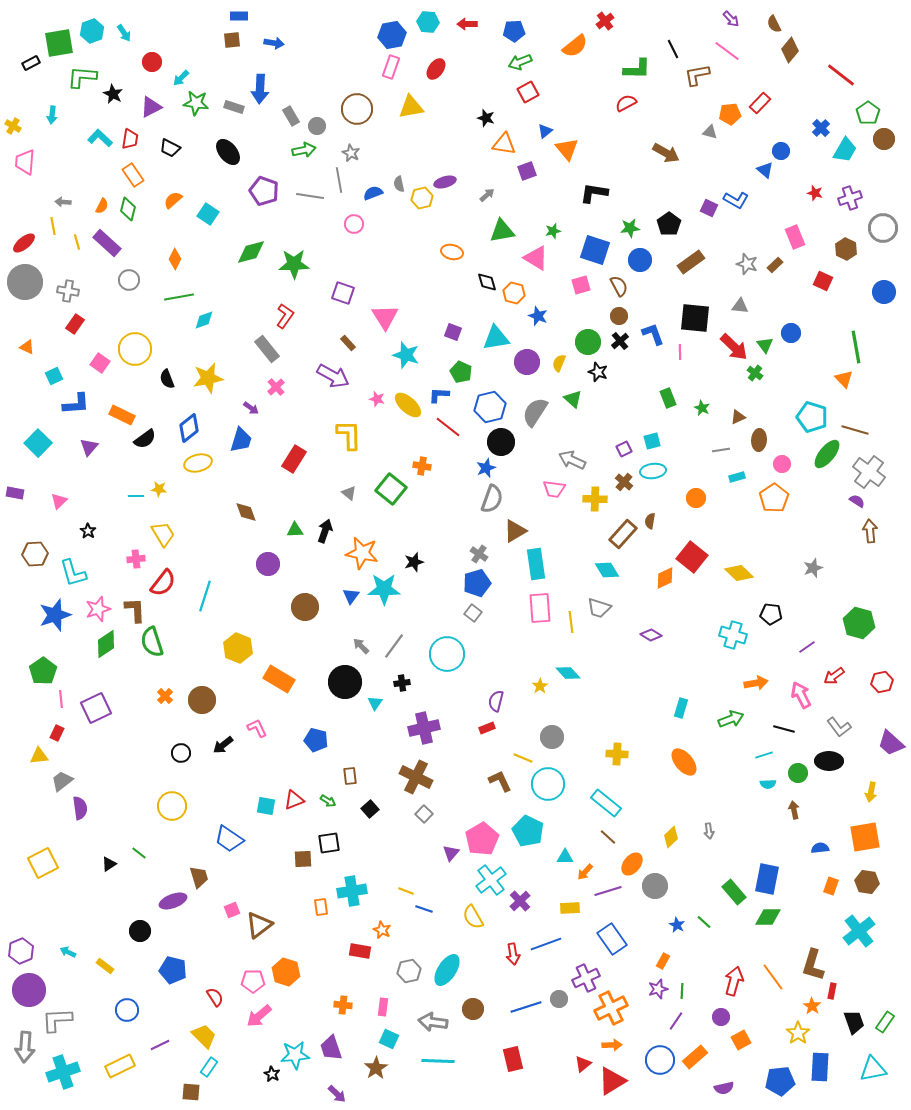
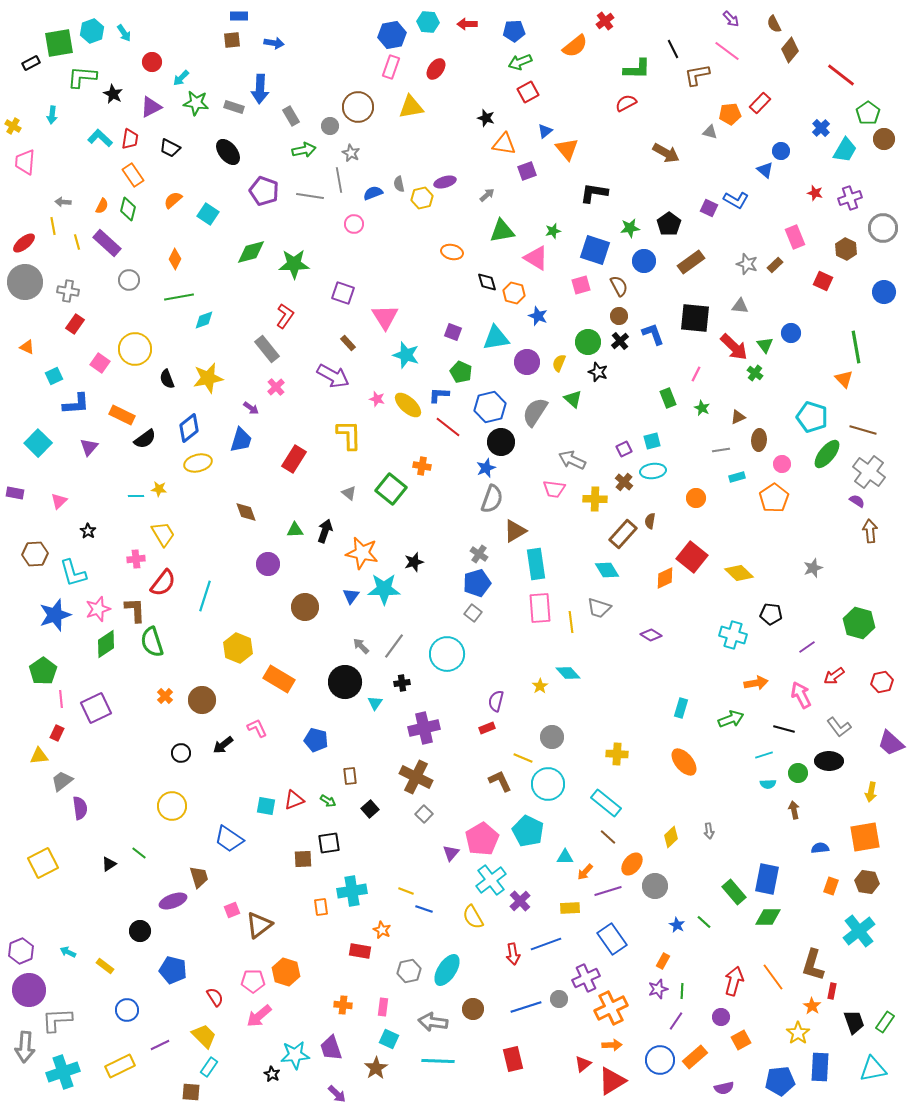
brown circle at (357, 109): moved 1 px right, 2 px up
gray circle at (317, 126): moved 13 px right
blue circle at (640, 260): moved 4 px right, 1 px down
pink line at (680, 352): moved 16 px right, 22 px down; rotated 28 degrees clockwise
brown line at (855, 430): moved 8 px right
